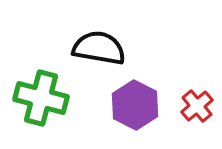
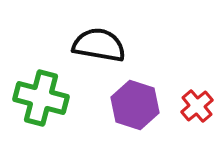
black semicircle: moved 3 px up
purple hexagon: rotated 9 degrees counterclockwise
